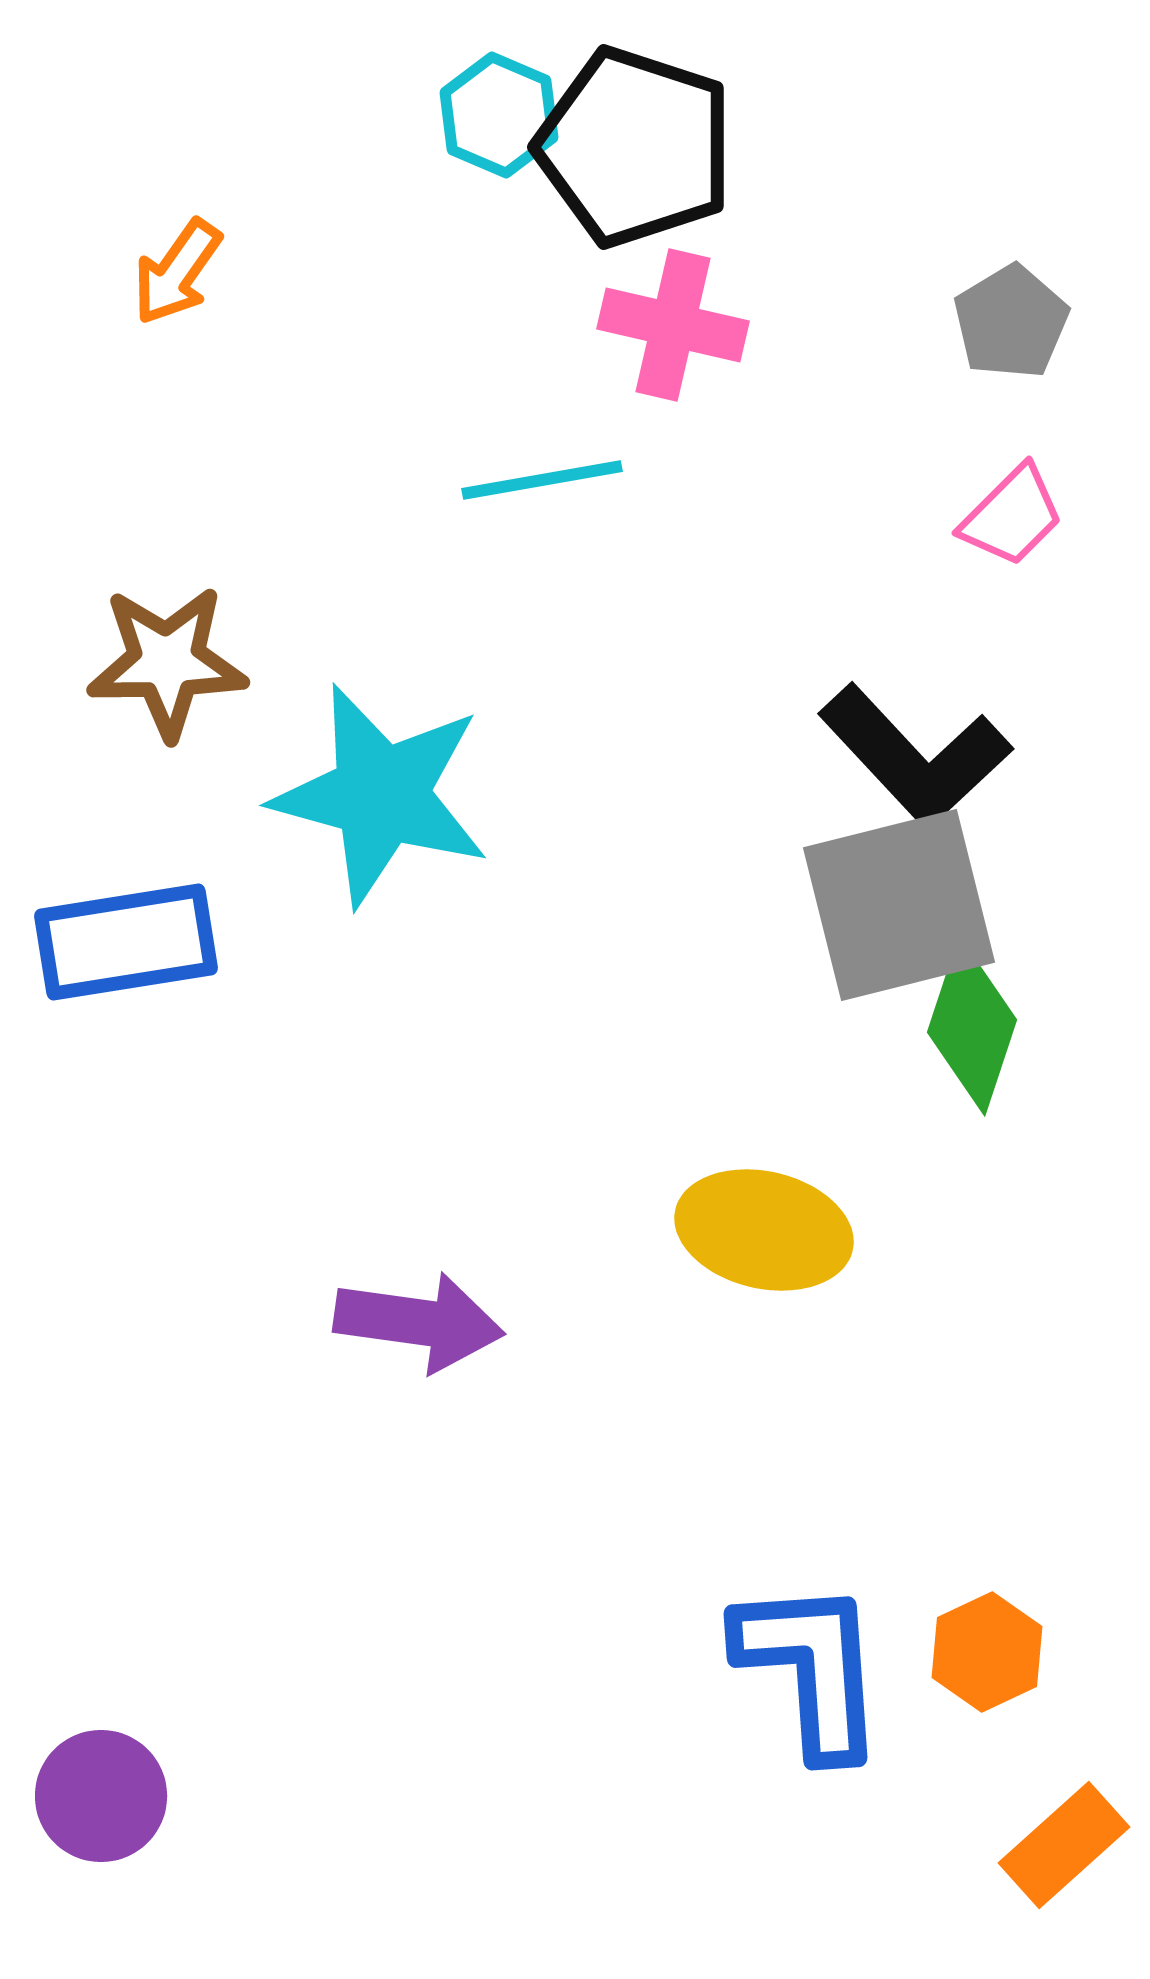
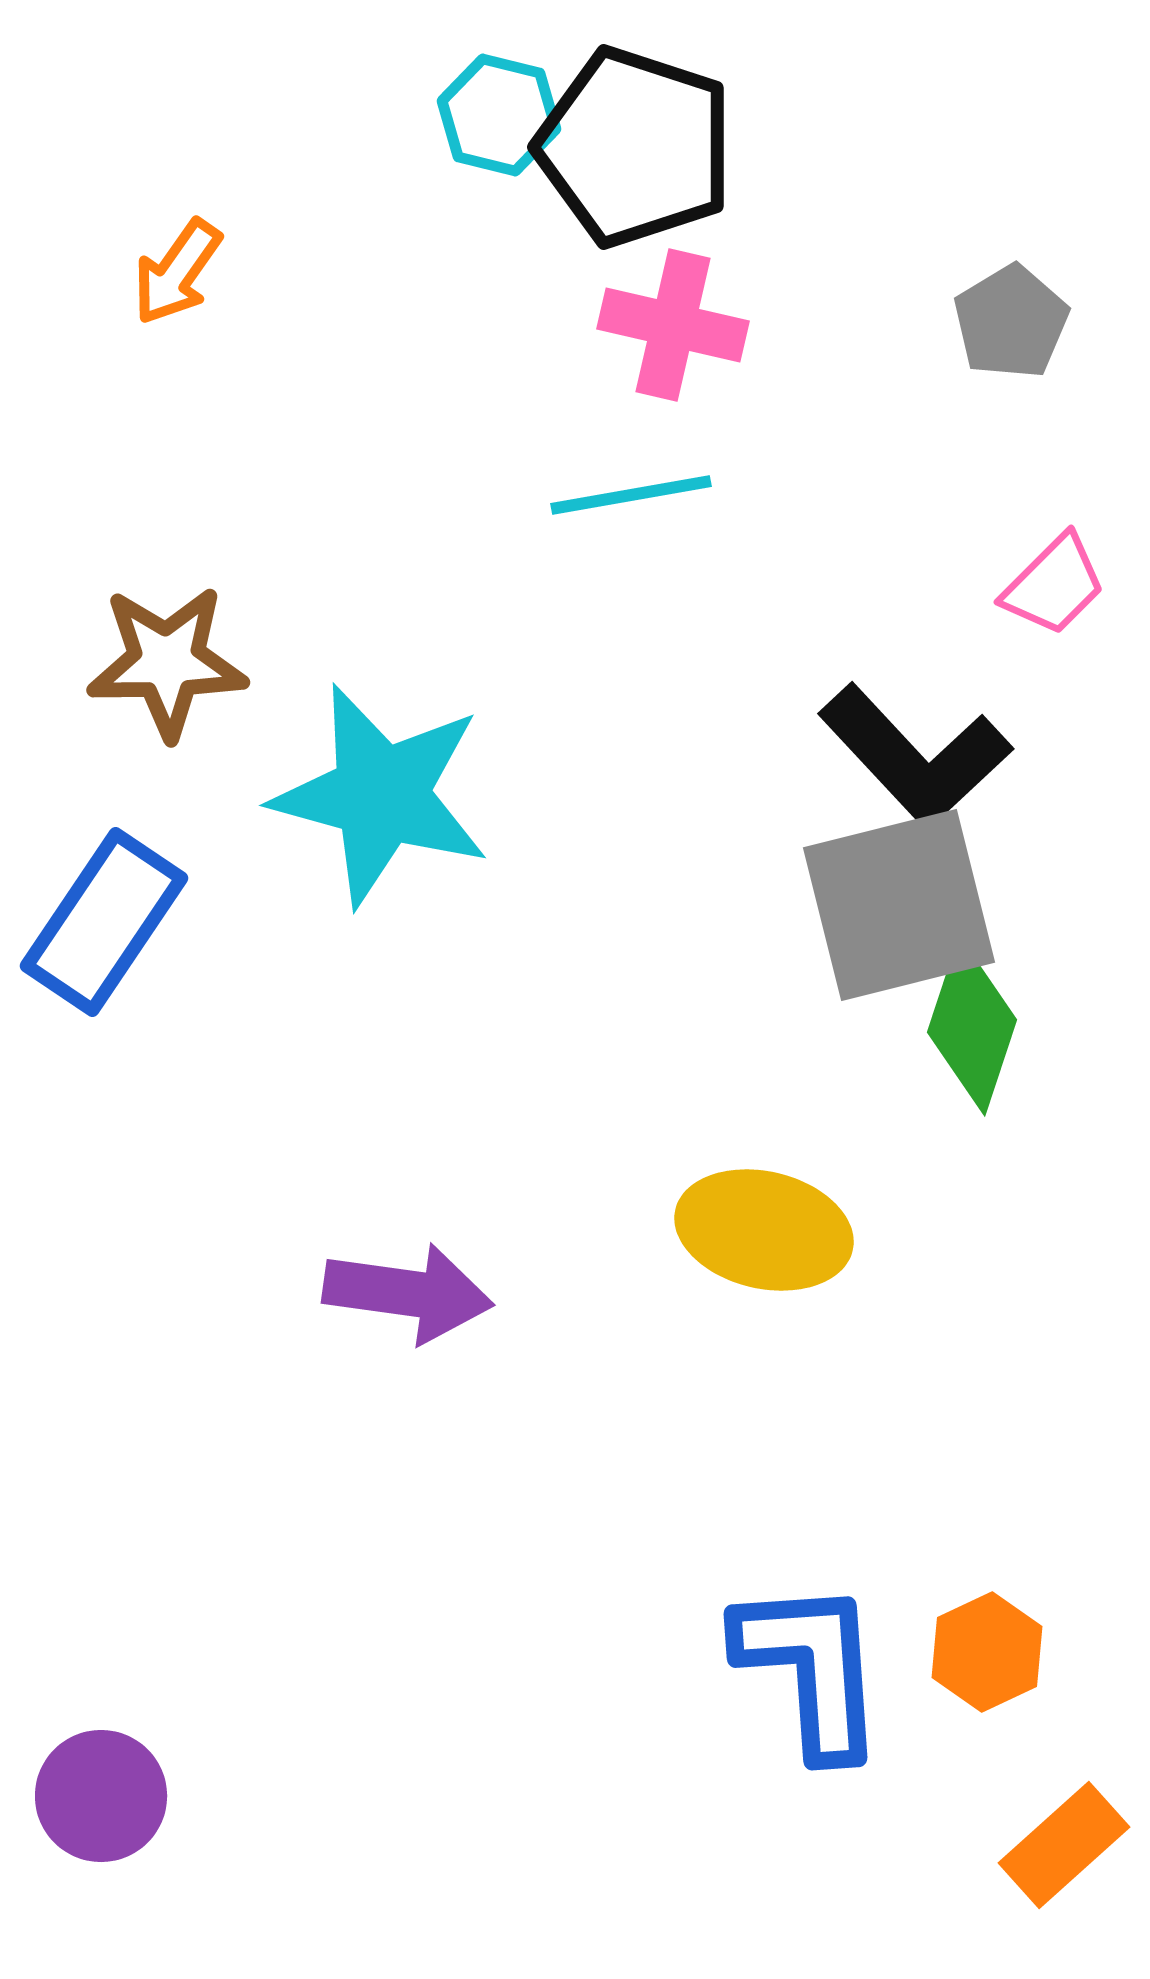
cyan hexagon: rotated 9 degrees counterclockwise
cyan line: moved 89 px right, 15 px down
pink trapezoid: moved 42 px right, 69 px down
blue rectangle: moved 22 px left, 20 px up; rotated 47 degrees counterclockwise
purple arrow: moved 11 px left, 29 px up
